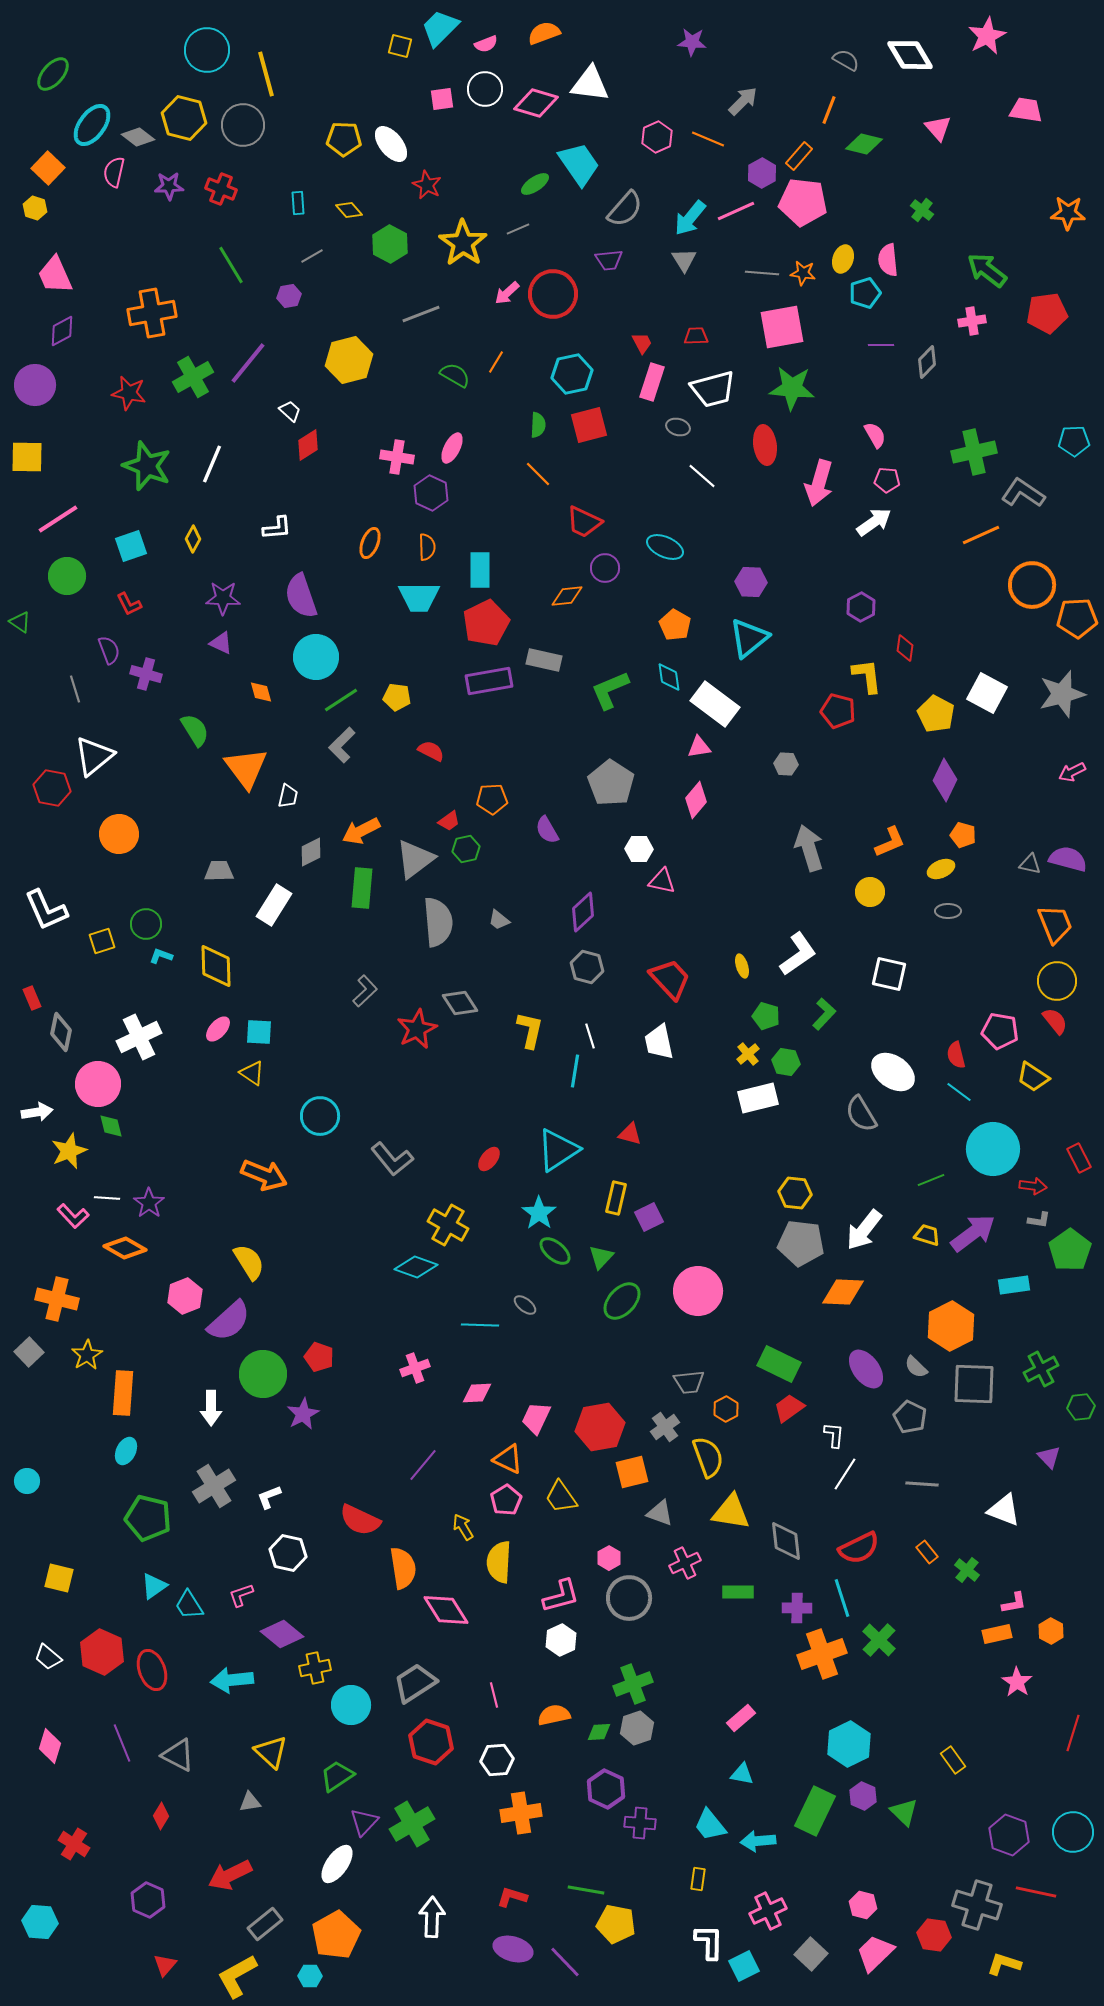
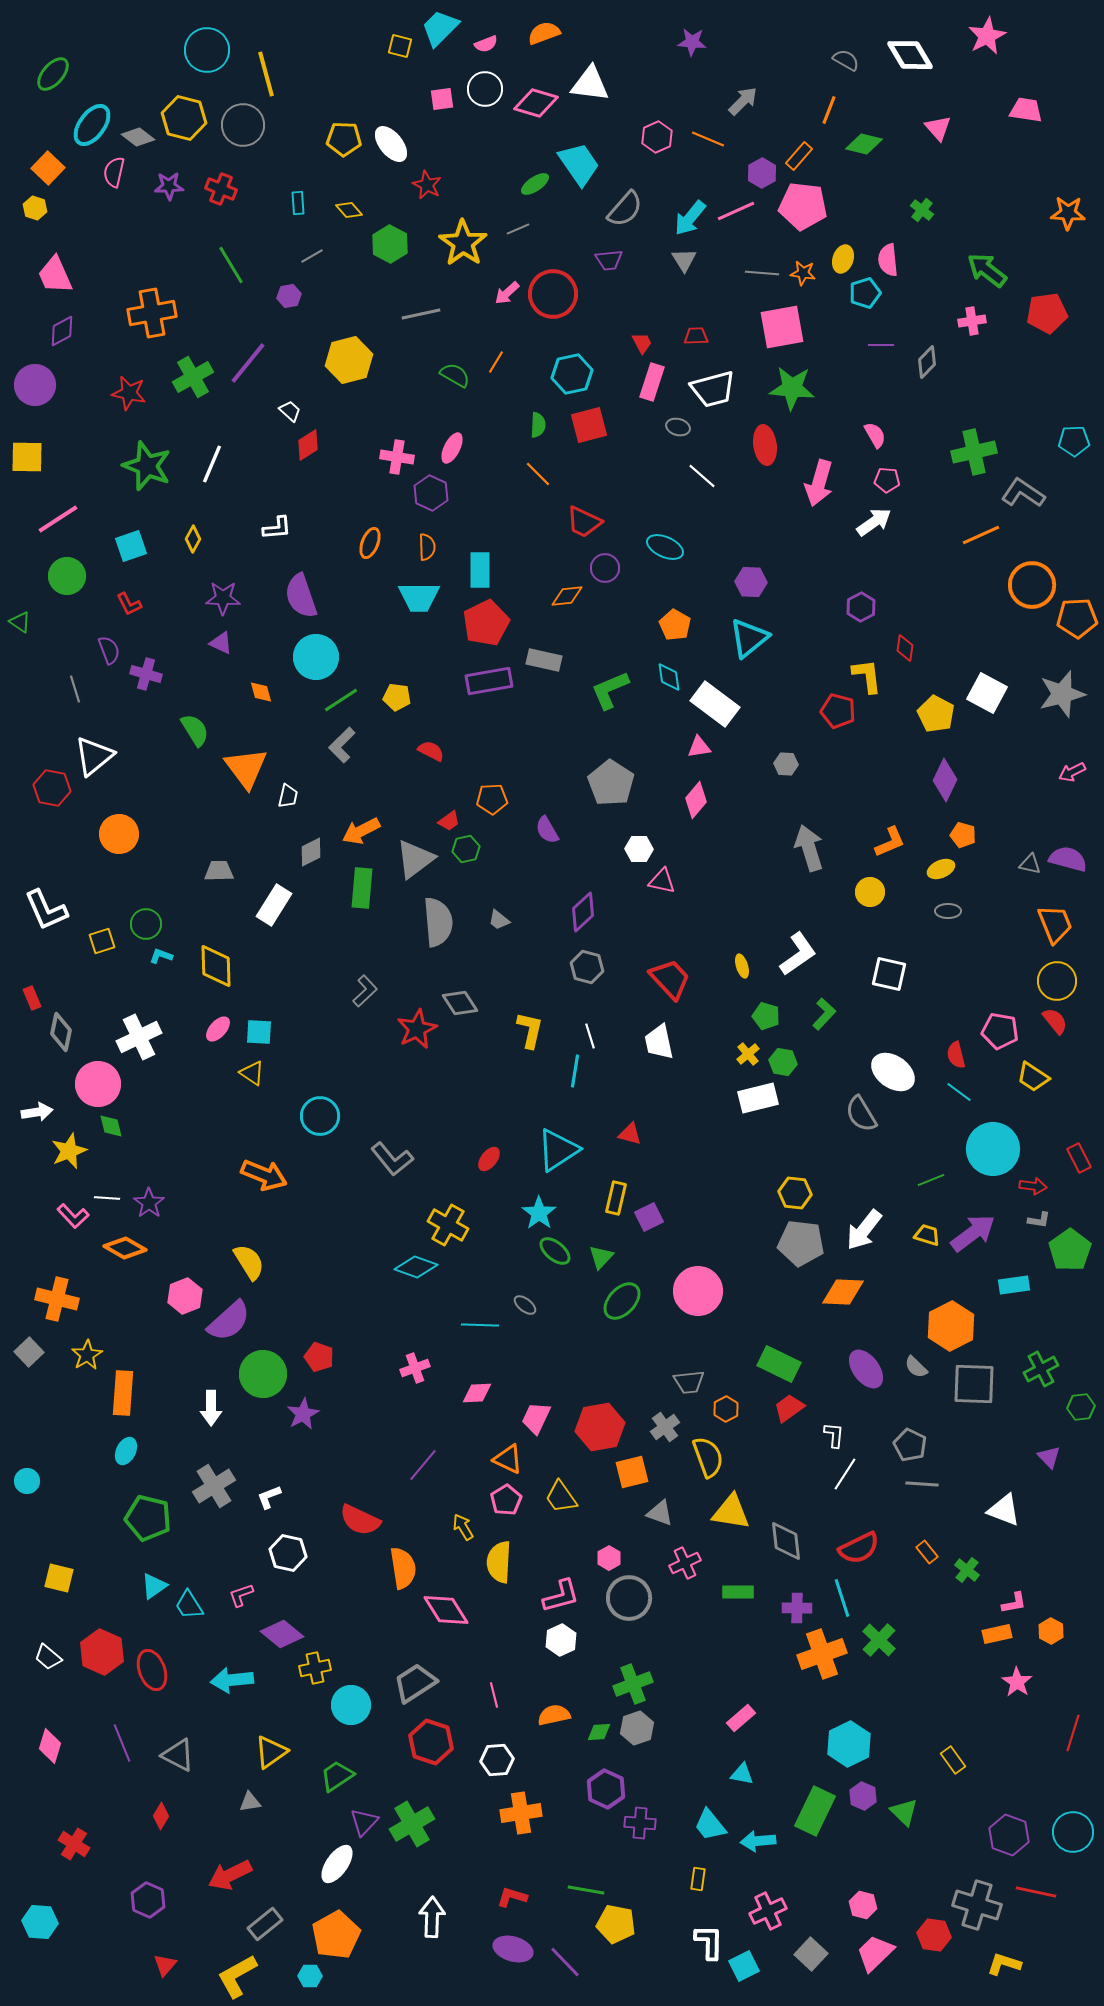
pink pentagon at (803, 202): moved 4 px down
gray line at (421, 314): rotated 9 degrees clockwise
green hexagon at (786, 1062): moved 3 px left
gray pentagon at (910, 1417): moved 28 px down
yellow triangle at (271, 1752): rotated 42 degrees clockwise
